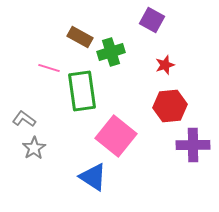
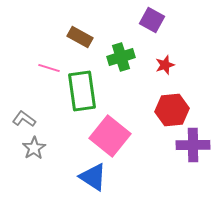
green cross: moved 10 px right, 5 px down
red hexagon: moved 2 px right, 4 px down
pink square: moved 6 px left
